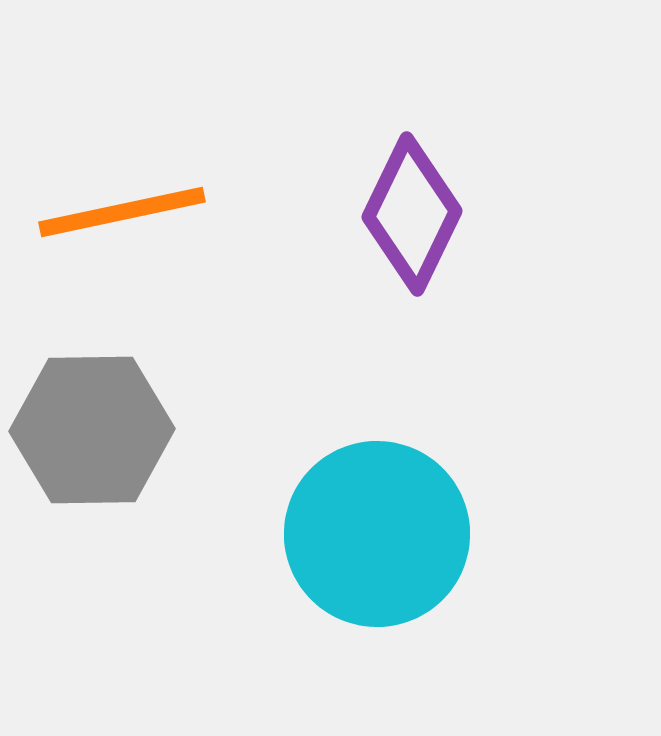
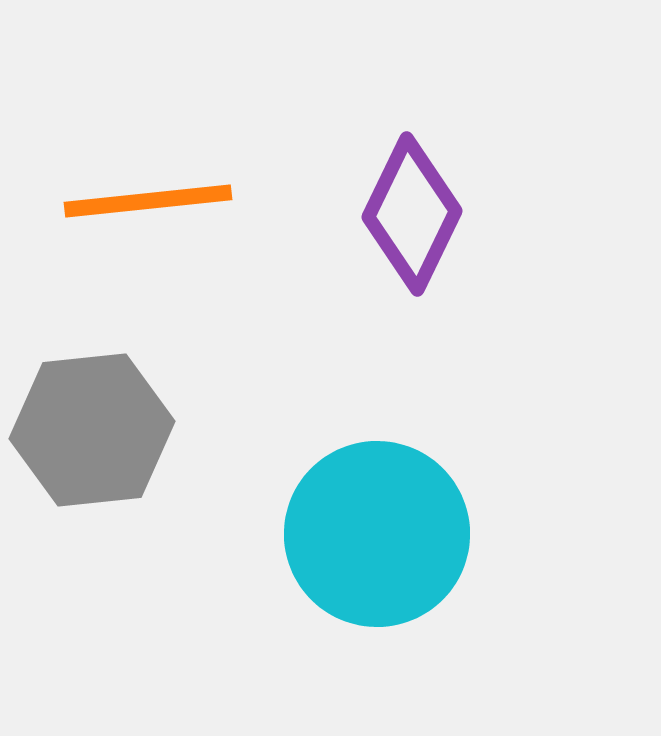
orange line: moved 26 px right, 11 px up; rotated 6 degrees clockwise
gray hexagon: rotated 5 degrees counterclockwise
